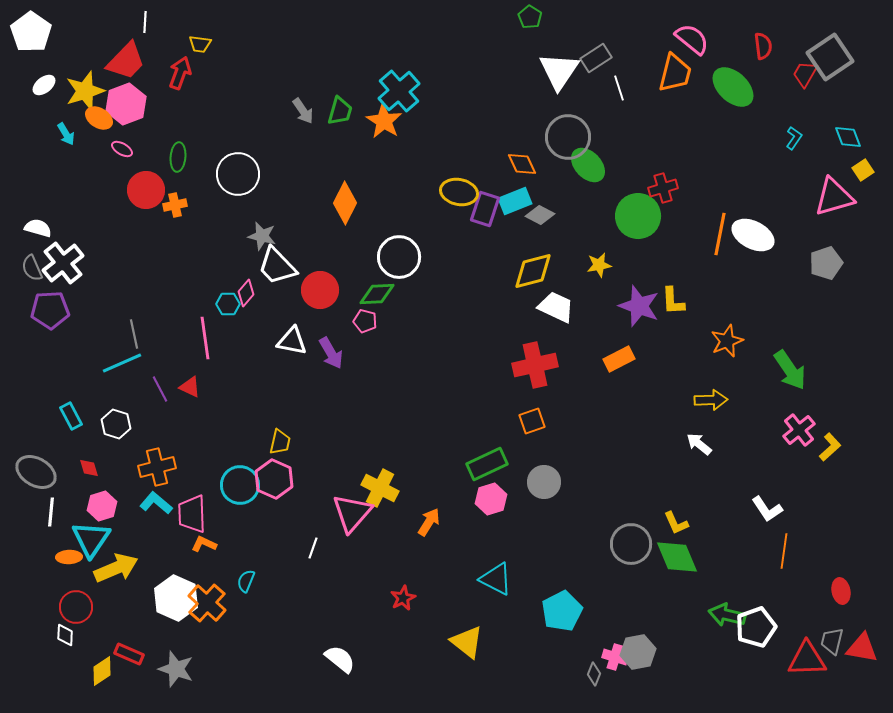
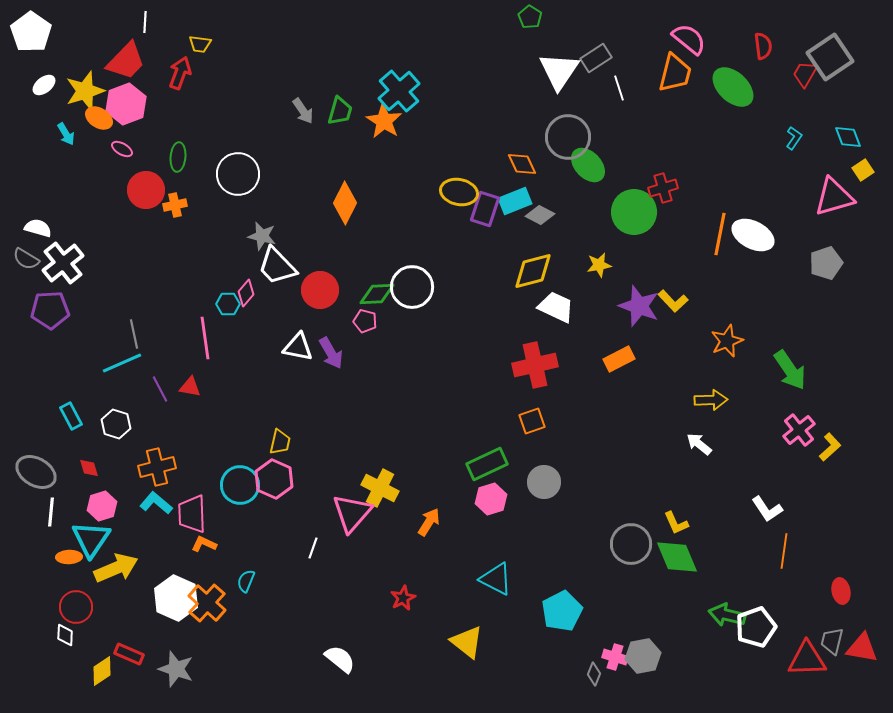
pink semicircle at (692, 39): moved 3 px left
green circle at (638, 216): moved 4 px left, 4 px up
white circle at (399, 257): moved 13 px right, 30 px down
gray semicircle at (32, 268): moved 6 px left, 9 px up; rotated 36 degrees counterclockwise
yellow L-shape at (673, 301): rotated 40 degrees counterclockwise
white triangle at (292, 341): moved 6 px right, 6 px down
red triangle at (190, 387): rotated 15 degrees counterclockwise
gray hexagon at (638, 652): moved 5 px right, 4 px down
